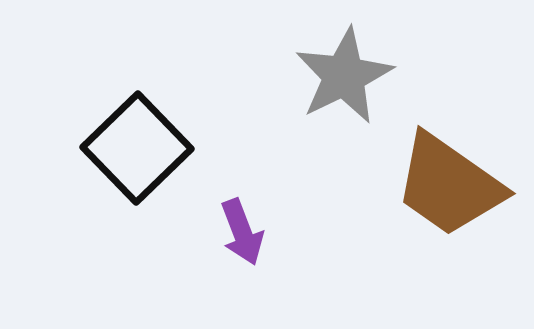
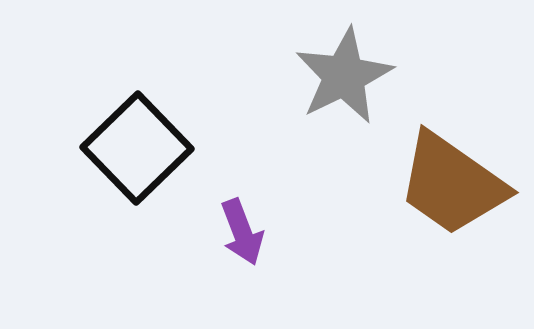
brown trapezoid: moved 3 px right, 1 px up
